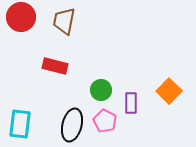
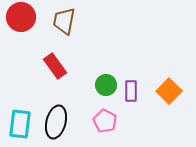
red rectangle: rotated 40 degrees clockwise
green circle: moved 5 px right, 5 px up
purple rectangle: moved 12 px up
black ellipse: moved 16 px left, 3 px up
